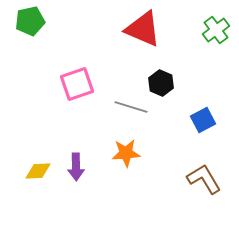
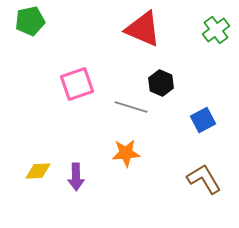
purple arrow: moved 10 px down
